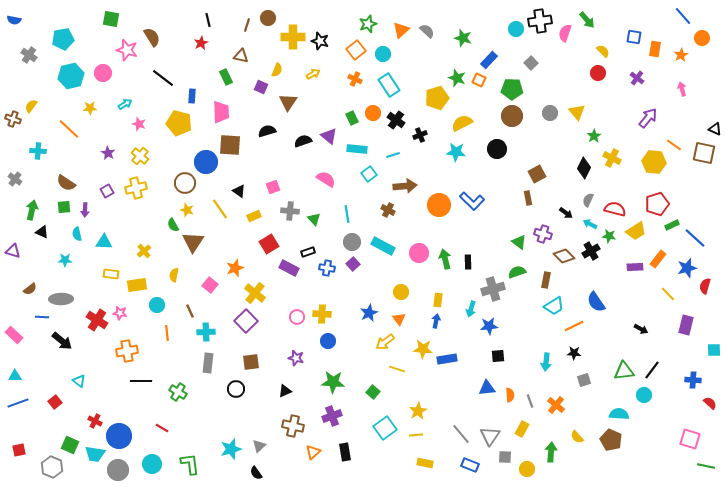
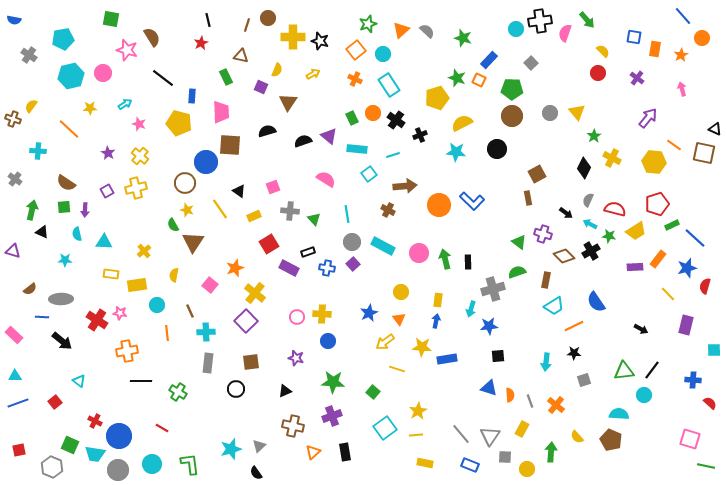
yellow star at (423, 349): moved 1 px left, 2 px up
blue triangle at (487, 388): moved 2 px right; rotated 24 degrees clockwise
